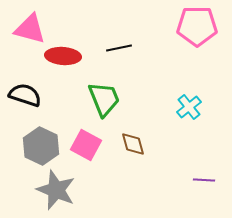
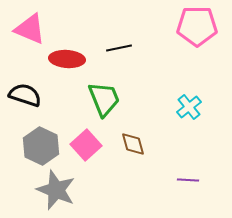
pink triangle: rotated 8 degrees clockwise
red ellipse: moved 4 px right, 3 px down
pink square: rotated 20 degrees clockwise
purple line: moved 16 px left
